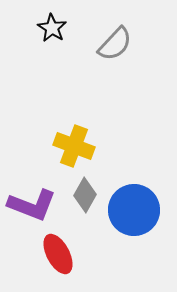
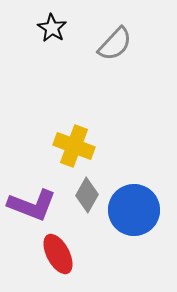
gray diamond: moved 2 px right
